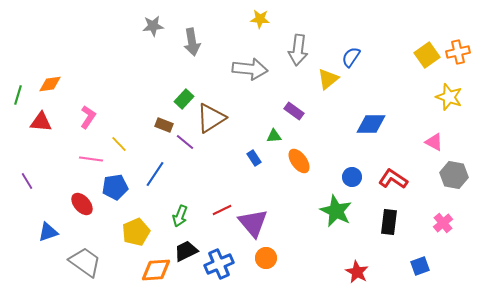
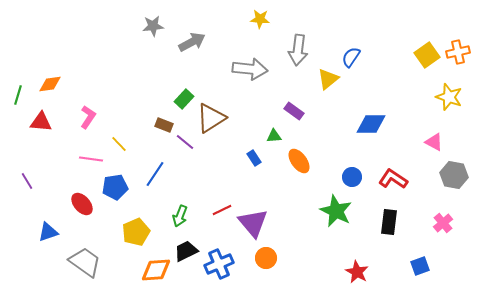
gray arrow at (192, 42): rotated 108 degrees counterclockwise
